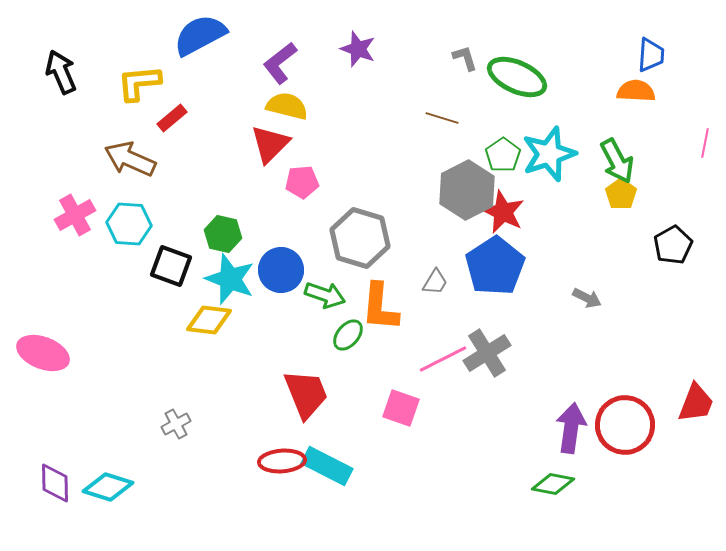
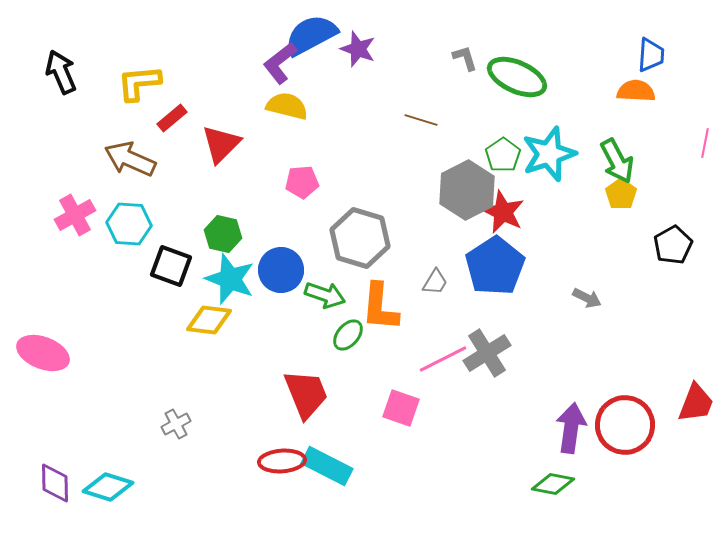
blue semicircle at (200, 35): moved 111 px right
brown line at (442, 118): moved 21 px left, 2 px down
red triangle at (270, 144): moved 49 px left
